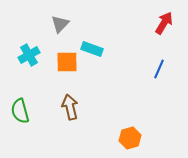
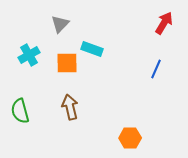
orange square: moved 1 px down
blue line: moved 3 px left
orange hexagon: rotated 15 degrees clockwise
